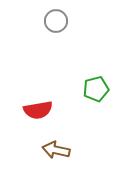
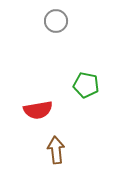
green pentagon: moved 10 px left, 4 px up; rotated 25 degrees clockwise
brown arrow: rotated 72 degrees clockwise
